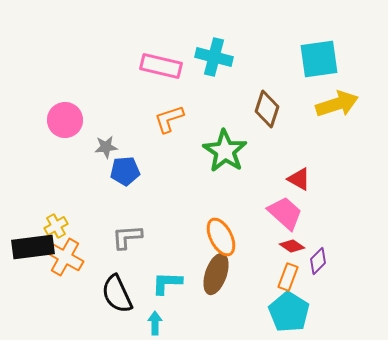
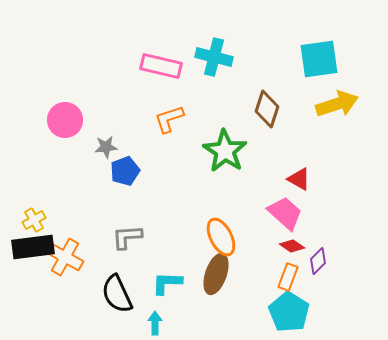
blue pentagon: rotated 16 degrees counterclockwise
yellow cross: moved 22 px left, 6 px up
